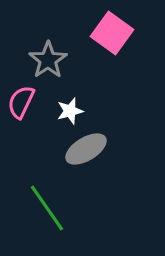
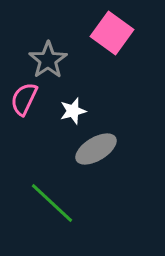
pink semicircle: moved 3 px right, 3 px up
white star: moved 3 px right
gray ellipse: moved 10 px right
green line: moved 5 px right, 5 px up; rotated 12 degrees counterclockwise
